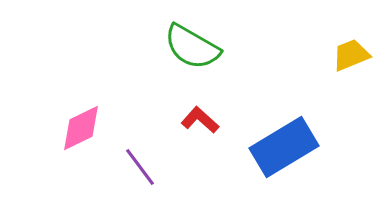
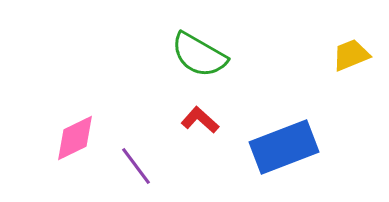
green semicircle: moved 7 px right, 8 px down
pink diamond: moved 6 px left, 10 px down
blue rectangle: rotated 10 degrees clockwise
purple line: moved 4 px left, 1 px up
